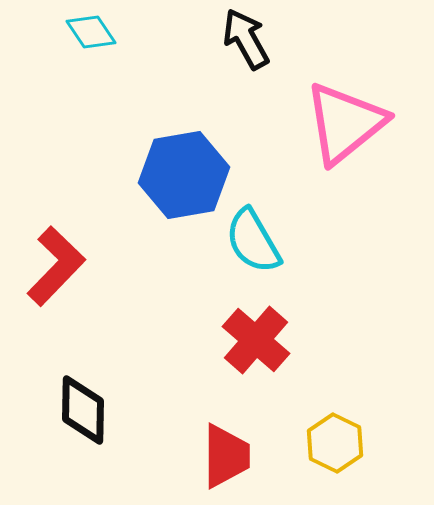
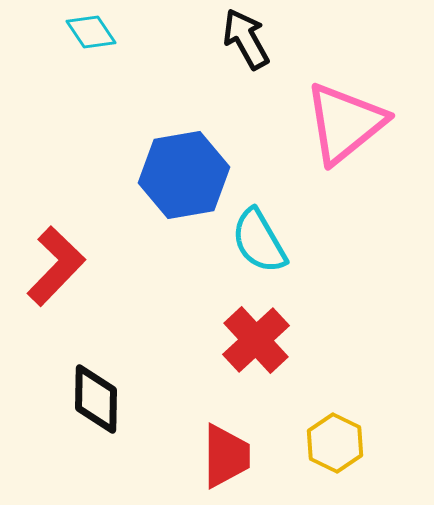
cyan semicircle: moved 6 px right
red cross: rotated 6 degrees clockwise
black diamond: moved 13 px right, 11 px up
